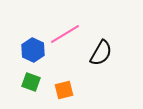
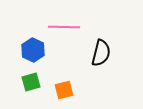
pink line: moved 1 px left, 7 px up; rotated 32 degrees clockwise
black semicircle: rotated 16 degrees counterclockwise
green square: rotated 36 degrees counterclockwise
